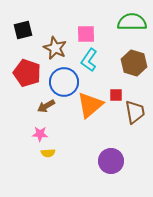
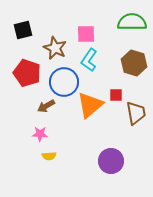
brown trapezoid: moved 1 px right, 1 px down
yellow semicircle: moved 1 px right, 3 px down
